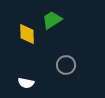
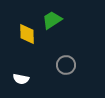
white semicircle: moved 5 px left, 4 px up
